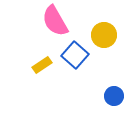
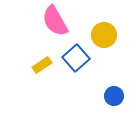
blue square: moved 1 px right, 3 px down; rotated 8 degrees clockwise
